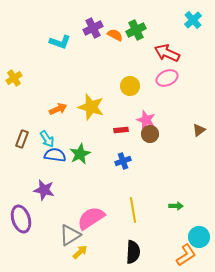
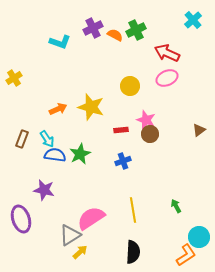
green arrow: rotated 120 degrees counterclockwise
